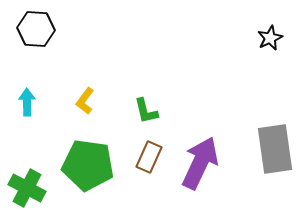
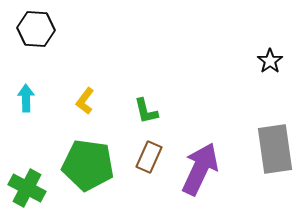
black star: moved 23 px down; rotated 10 degrees counterclockwise
cyan arrow: moved 1 px left, 4 px up
purple arrow: moved 6 px down
